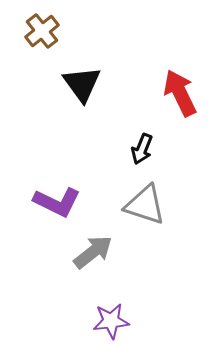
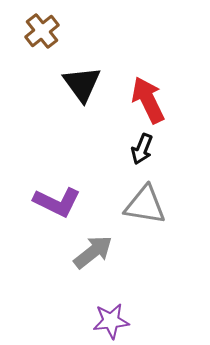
red arrow: moved 32 px left, 7 px down
gray triangle: rotated 9 degrees counterclockwise
